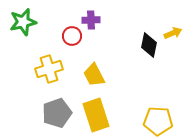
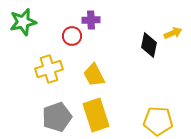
gray pentagon: moved 4 px down
